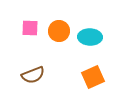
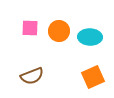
brown semicircle: moved 1 px left, 1 px down
